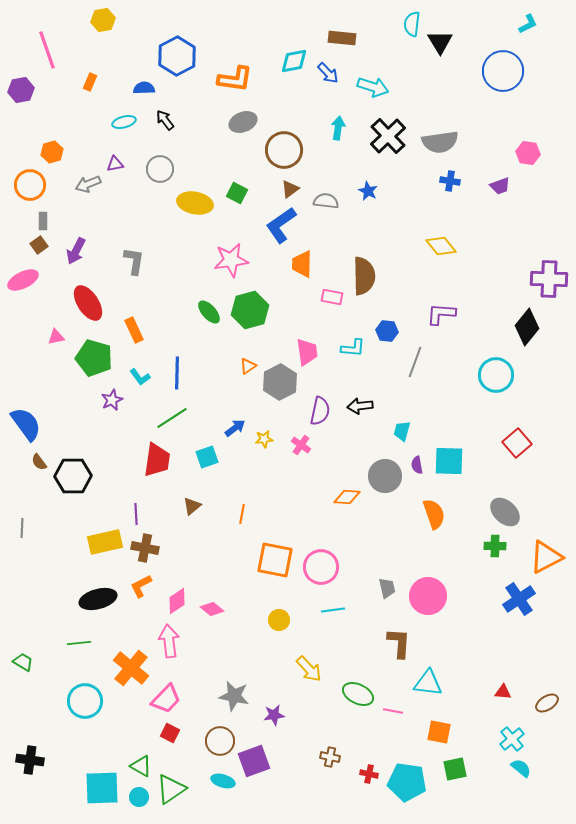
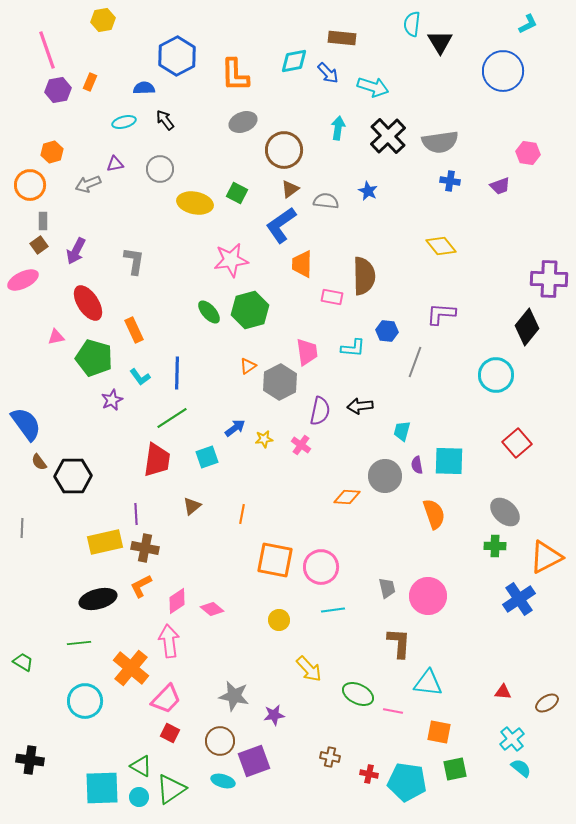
orange L-shape at (235, 79): moved 4 px up; rotated 81 degrees clockwise
purple hexagon at (21, 90): moved 37 px right
